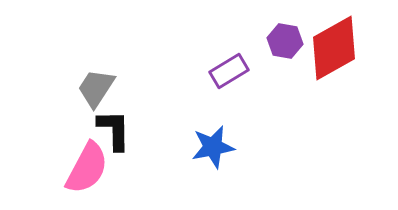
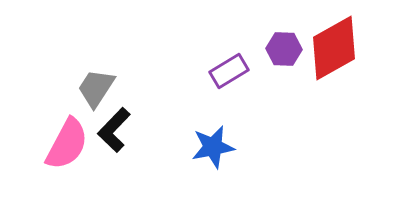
purple hexagon: moved 1 px left, 8 px down; rotated 8 degrees counterclockwise
black L-shape: rotated 135 degrees counterclockwise
pink semicircle: moved 20 px left, 24 px up
